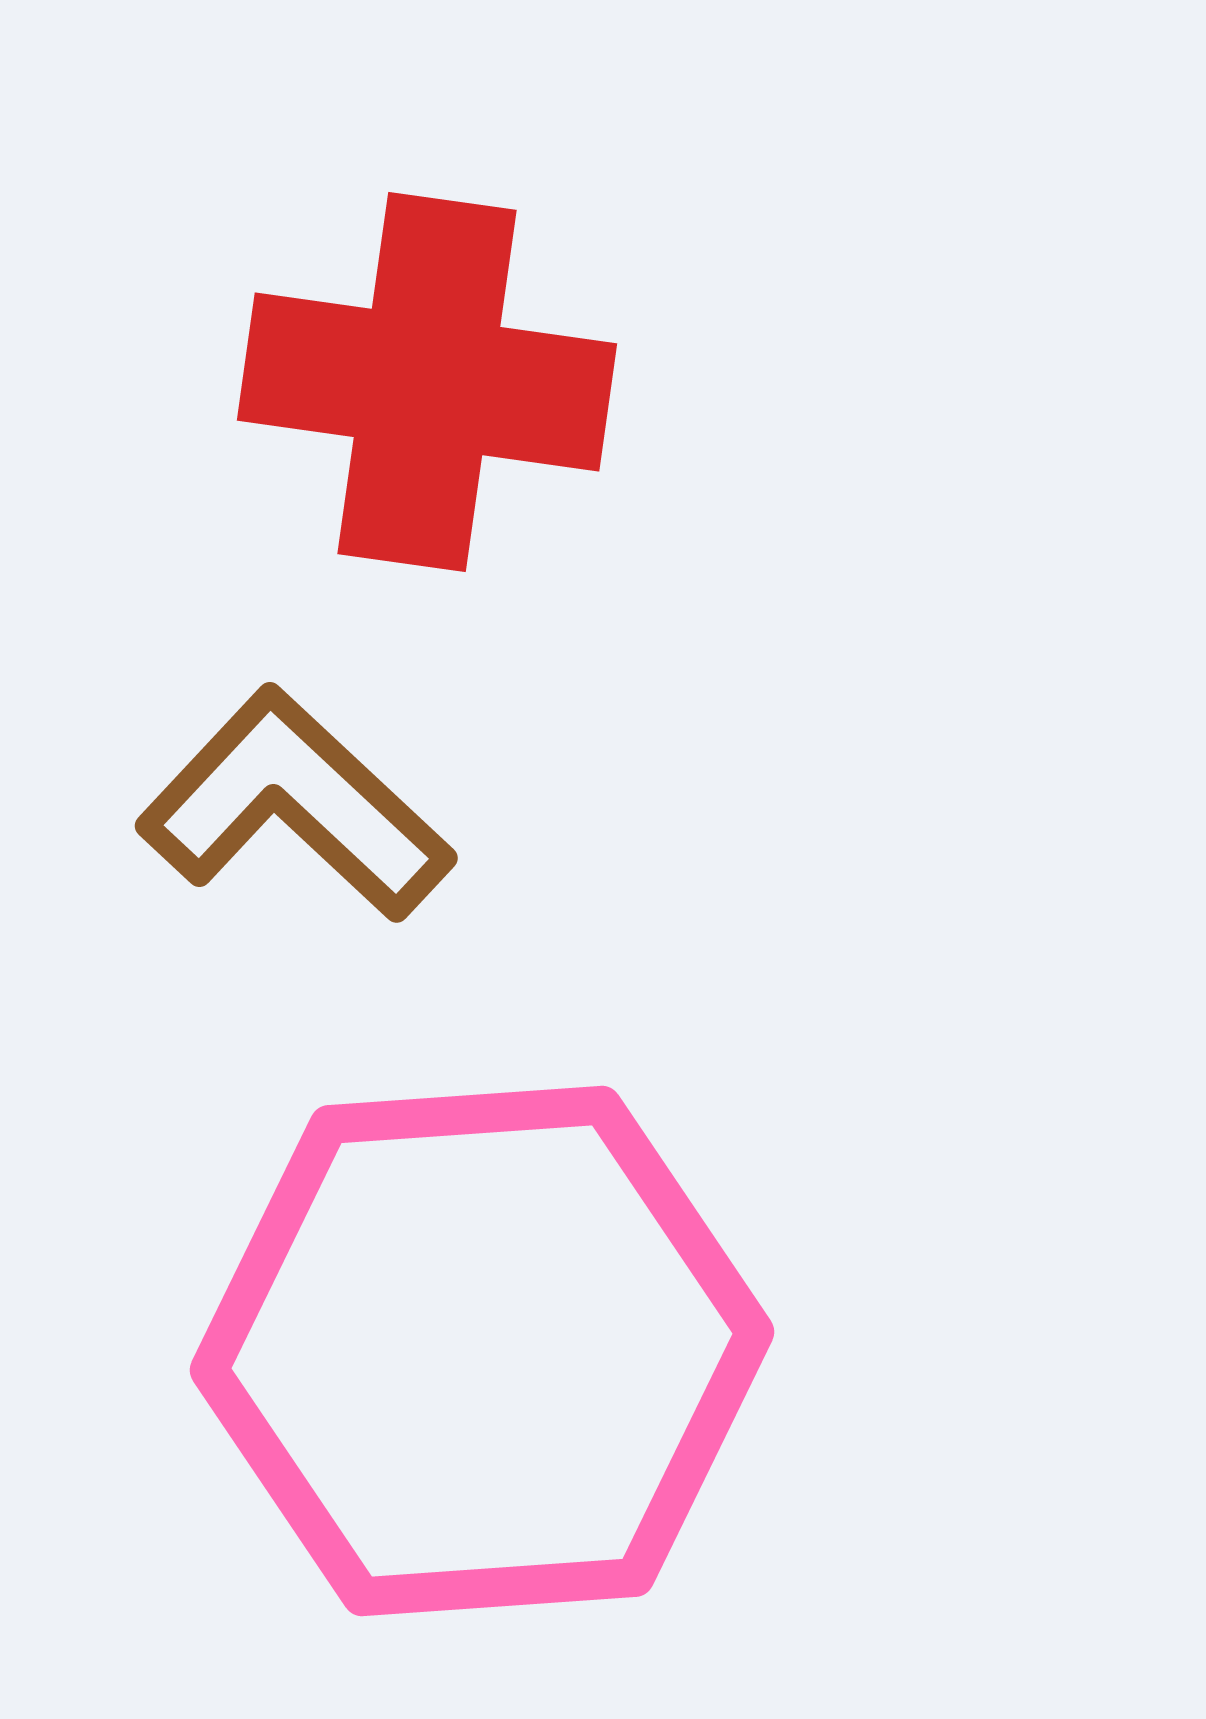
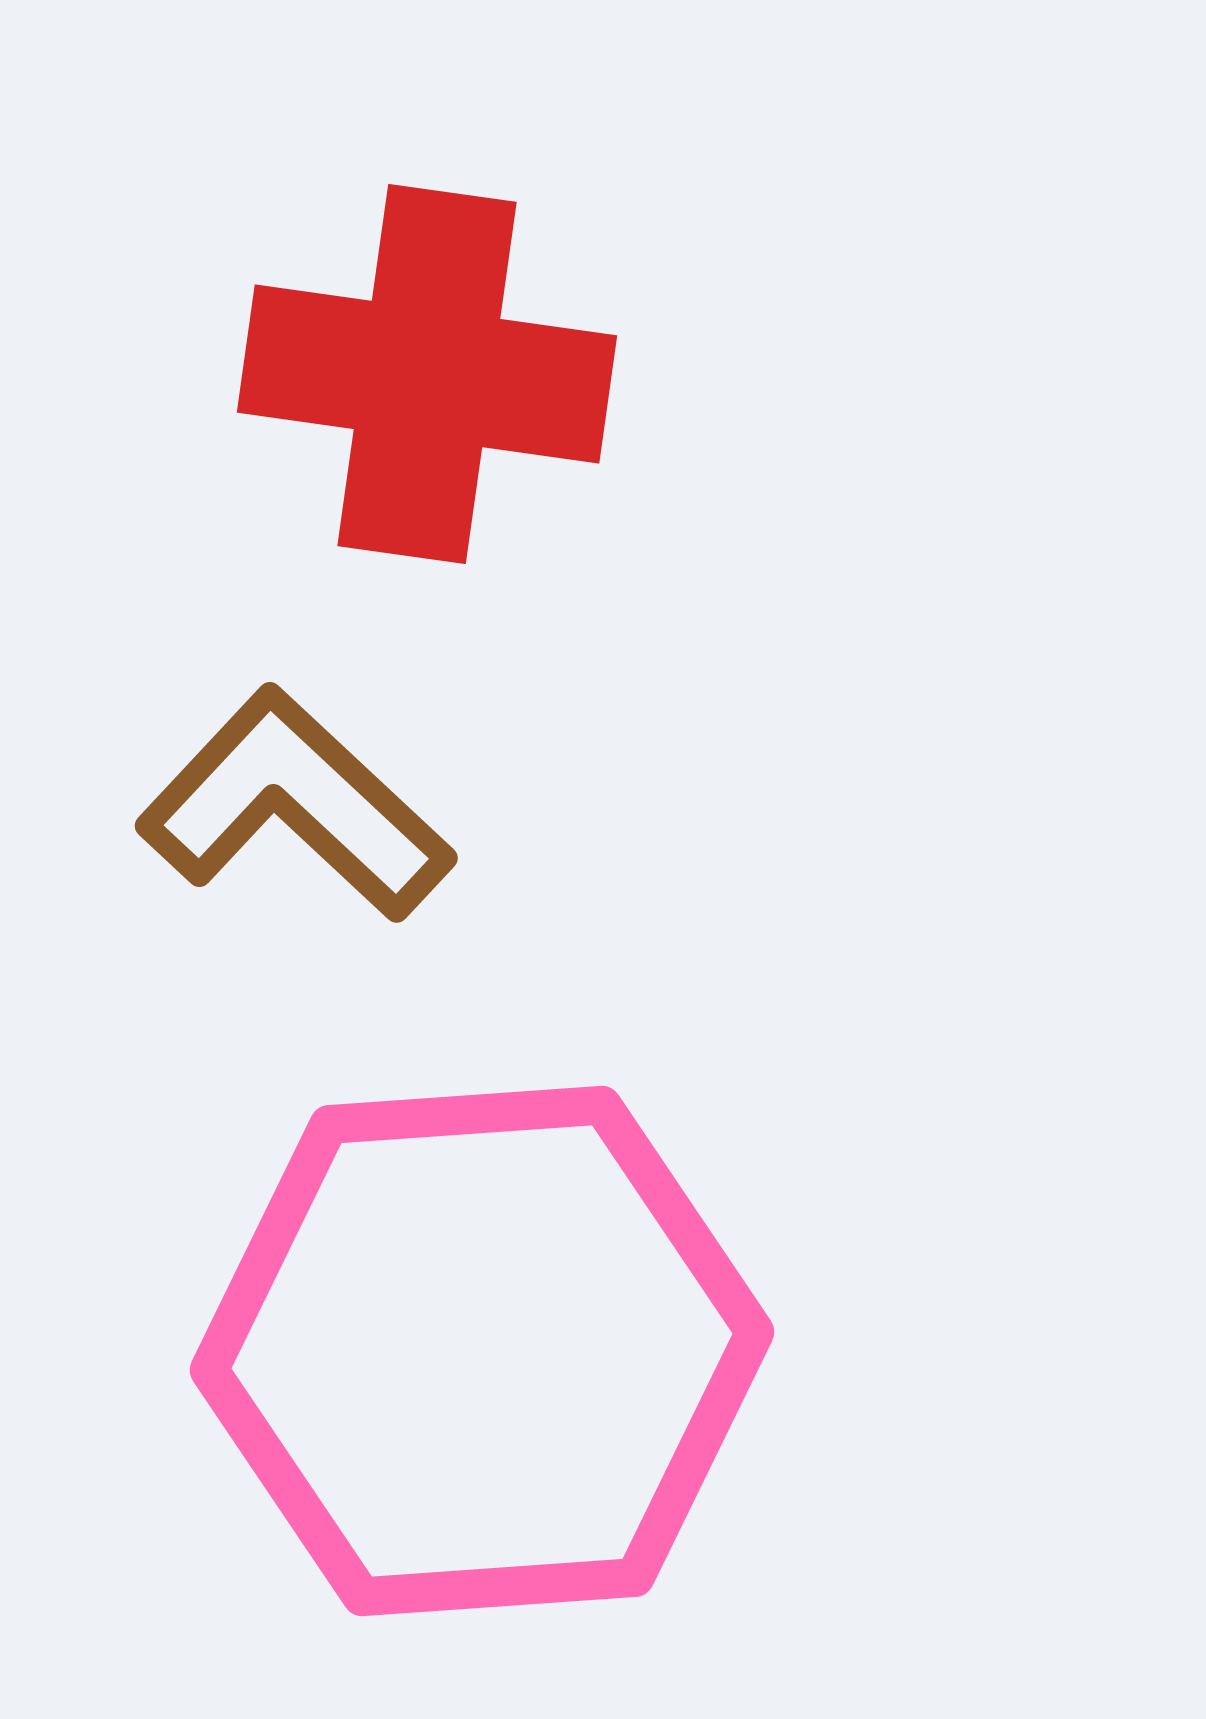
red cross: moved 8 px up
